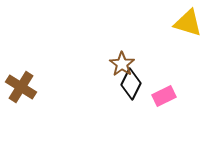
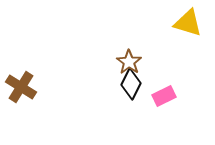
brown star: moved 7 px right, 2 px up
